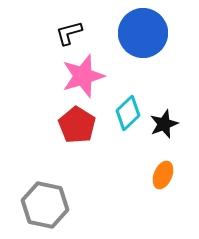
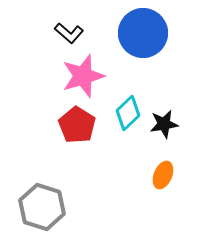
black L-shape: rotated 124 degrees counterclockwise
black star: rotated 12 degrees clockwise
gray hexagon: moved 3 px left, 2 px down; rotated 6 degrees clockwise
